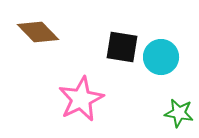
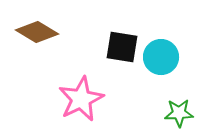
brown diamond: moved 1 px left; rotated 15 degrees counterclockwise
green star: rotated 12 degrees counterclockwise
